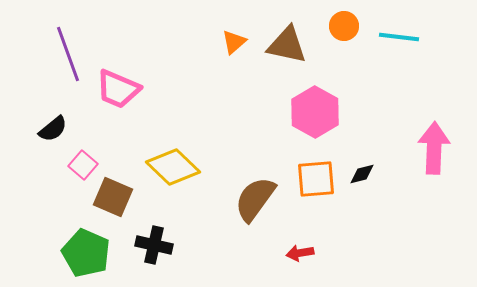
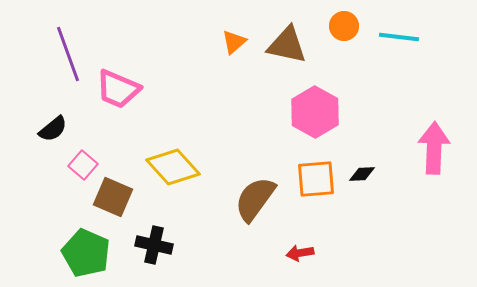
yellow diamond: rotated 4 degrees clockwise
black diamond: rotated 12 degrees clockwise
